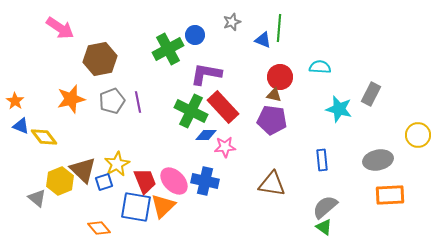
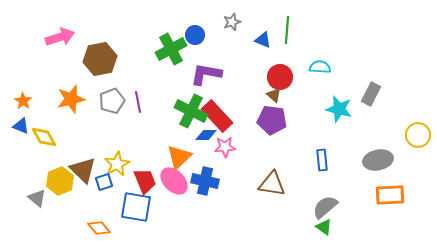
pink arrow at (60, 28): moved 9 px down; rotated 52 degrees counterclockwise
green line at (279, 28): moved 8 px right, 2 px down
green cross at (168, 49): moved 3 px right
brown triangle at (274, 95): rotated 28 degrees clockwise
orange star at (15, 101): moved 8 px right
red rectangle at (223, 107): moved 6 px left, 9 px down
yellow diamond at (44, 137): rotated 8 degrees clockwise
orange triangle at (163, 206): moved 16 px right, 49 px up
